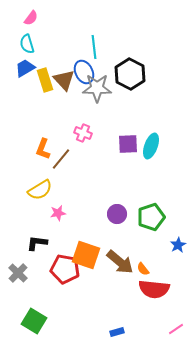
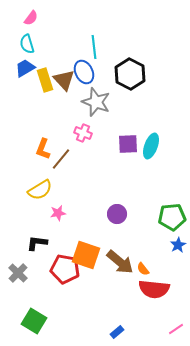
gray star: moved 1 px left, 14 px down; rotated 20 degrees clockwise
green pentagon: moved 21 px right; rotated 12 degrees clockwise
blue rectangle: rotated 24 degrees counterclockwise
